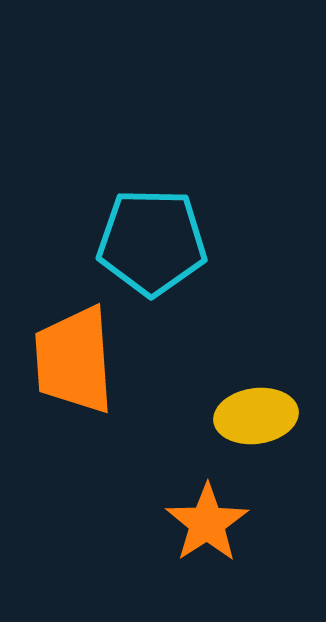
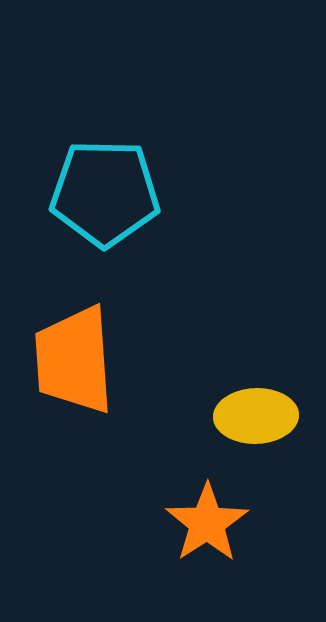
cyan pentagon: moved 47 px left, 49 px up
yellow ellipse: rotated 6 degrees clockwise
